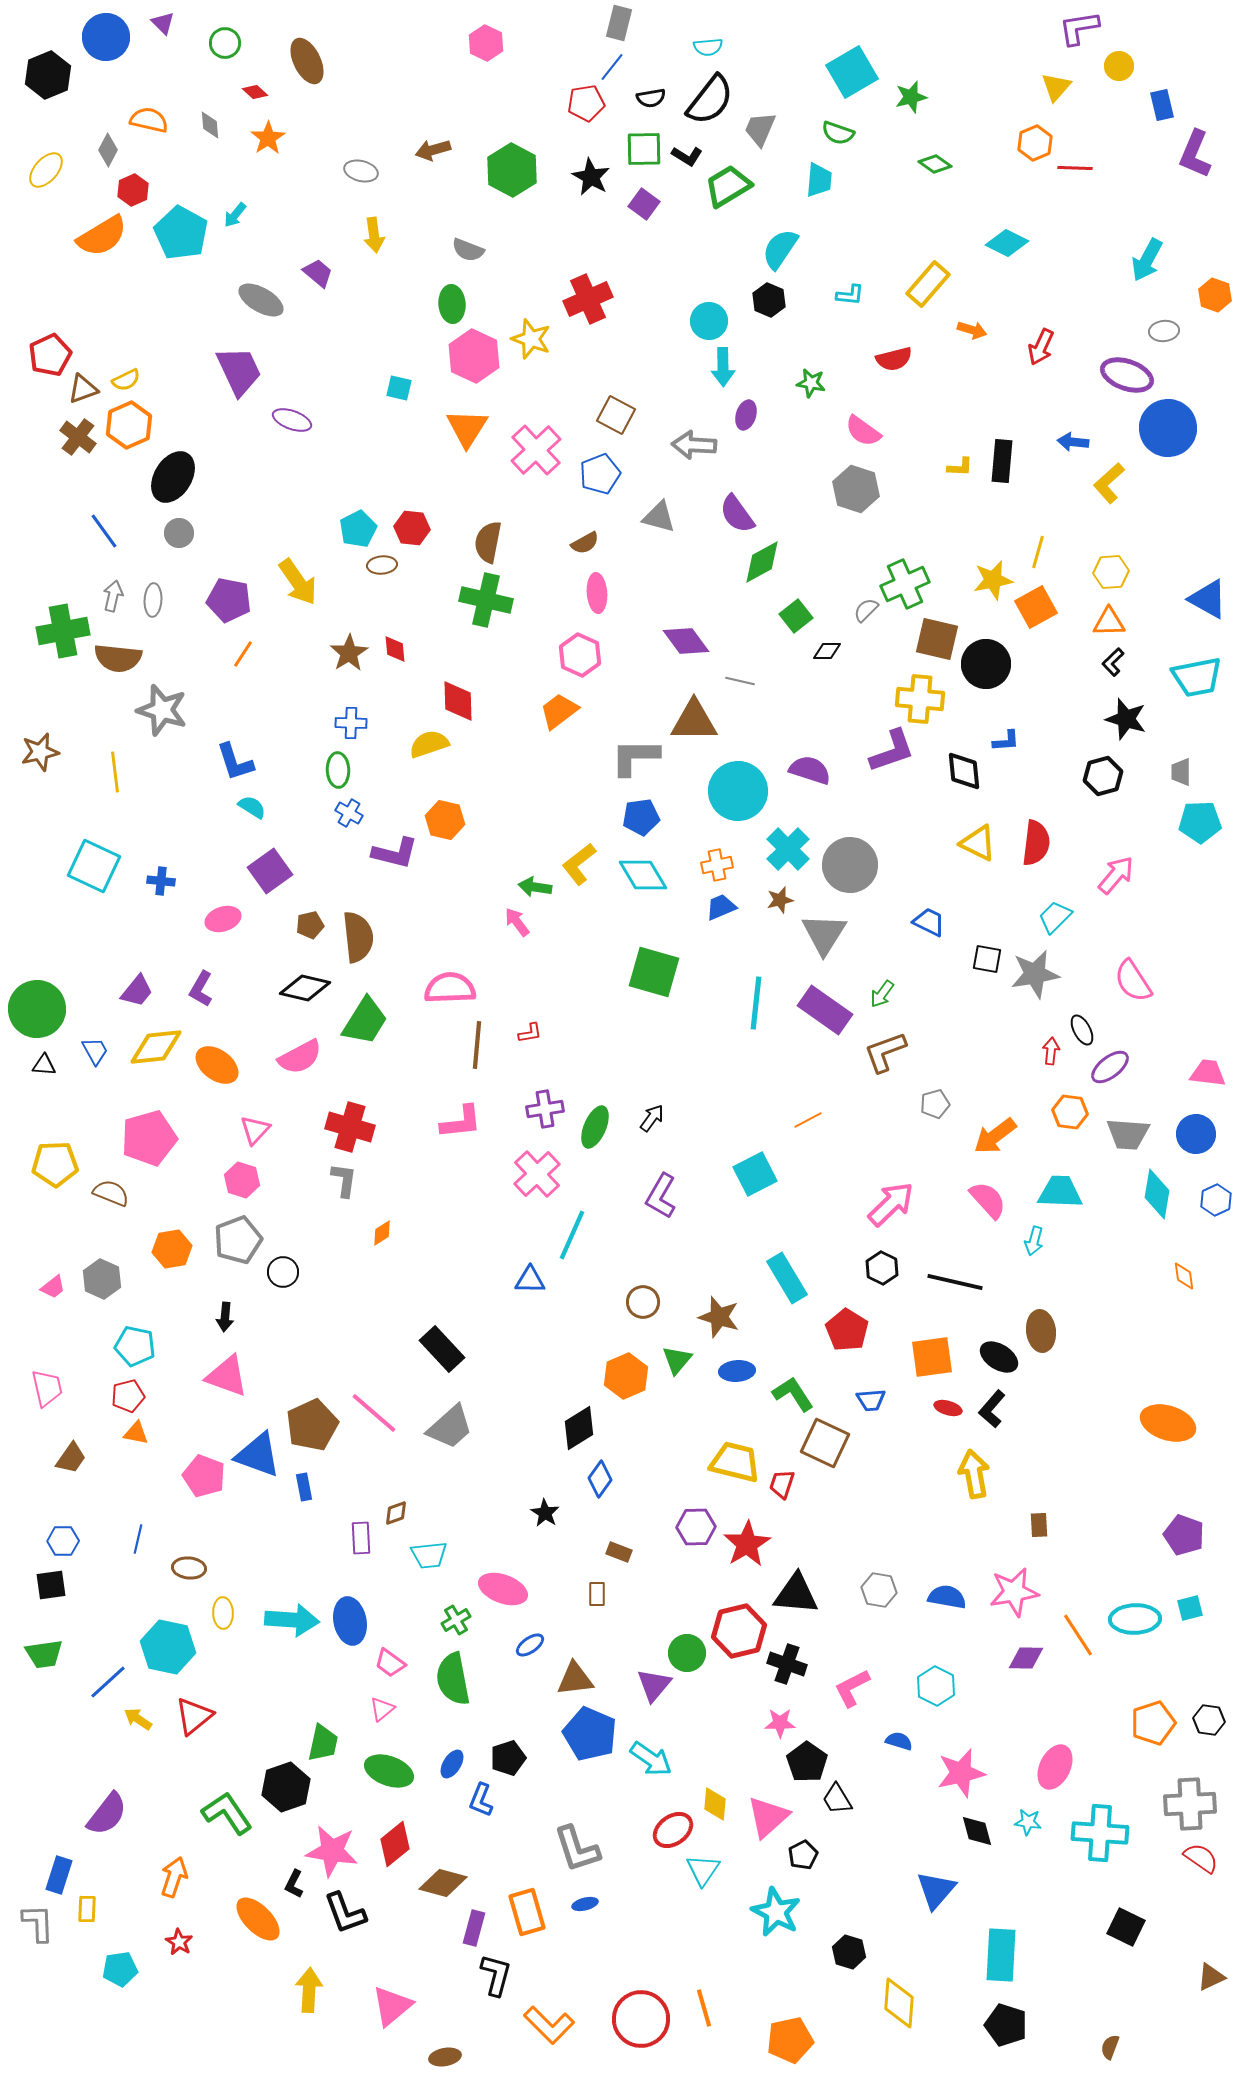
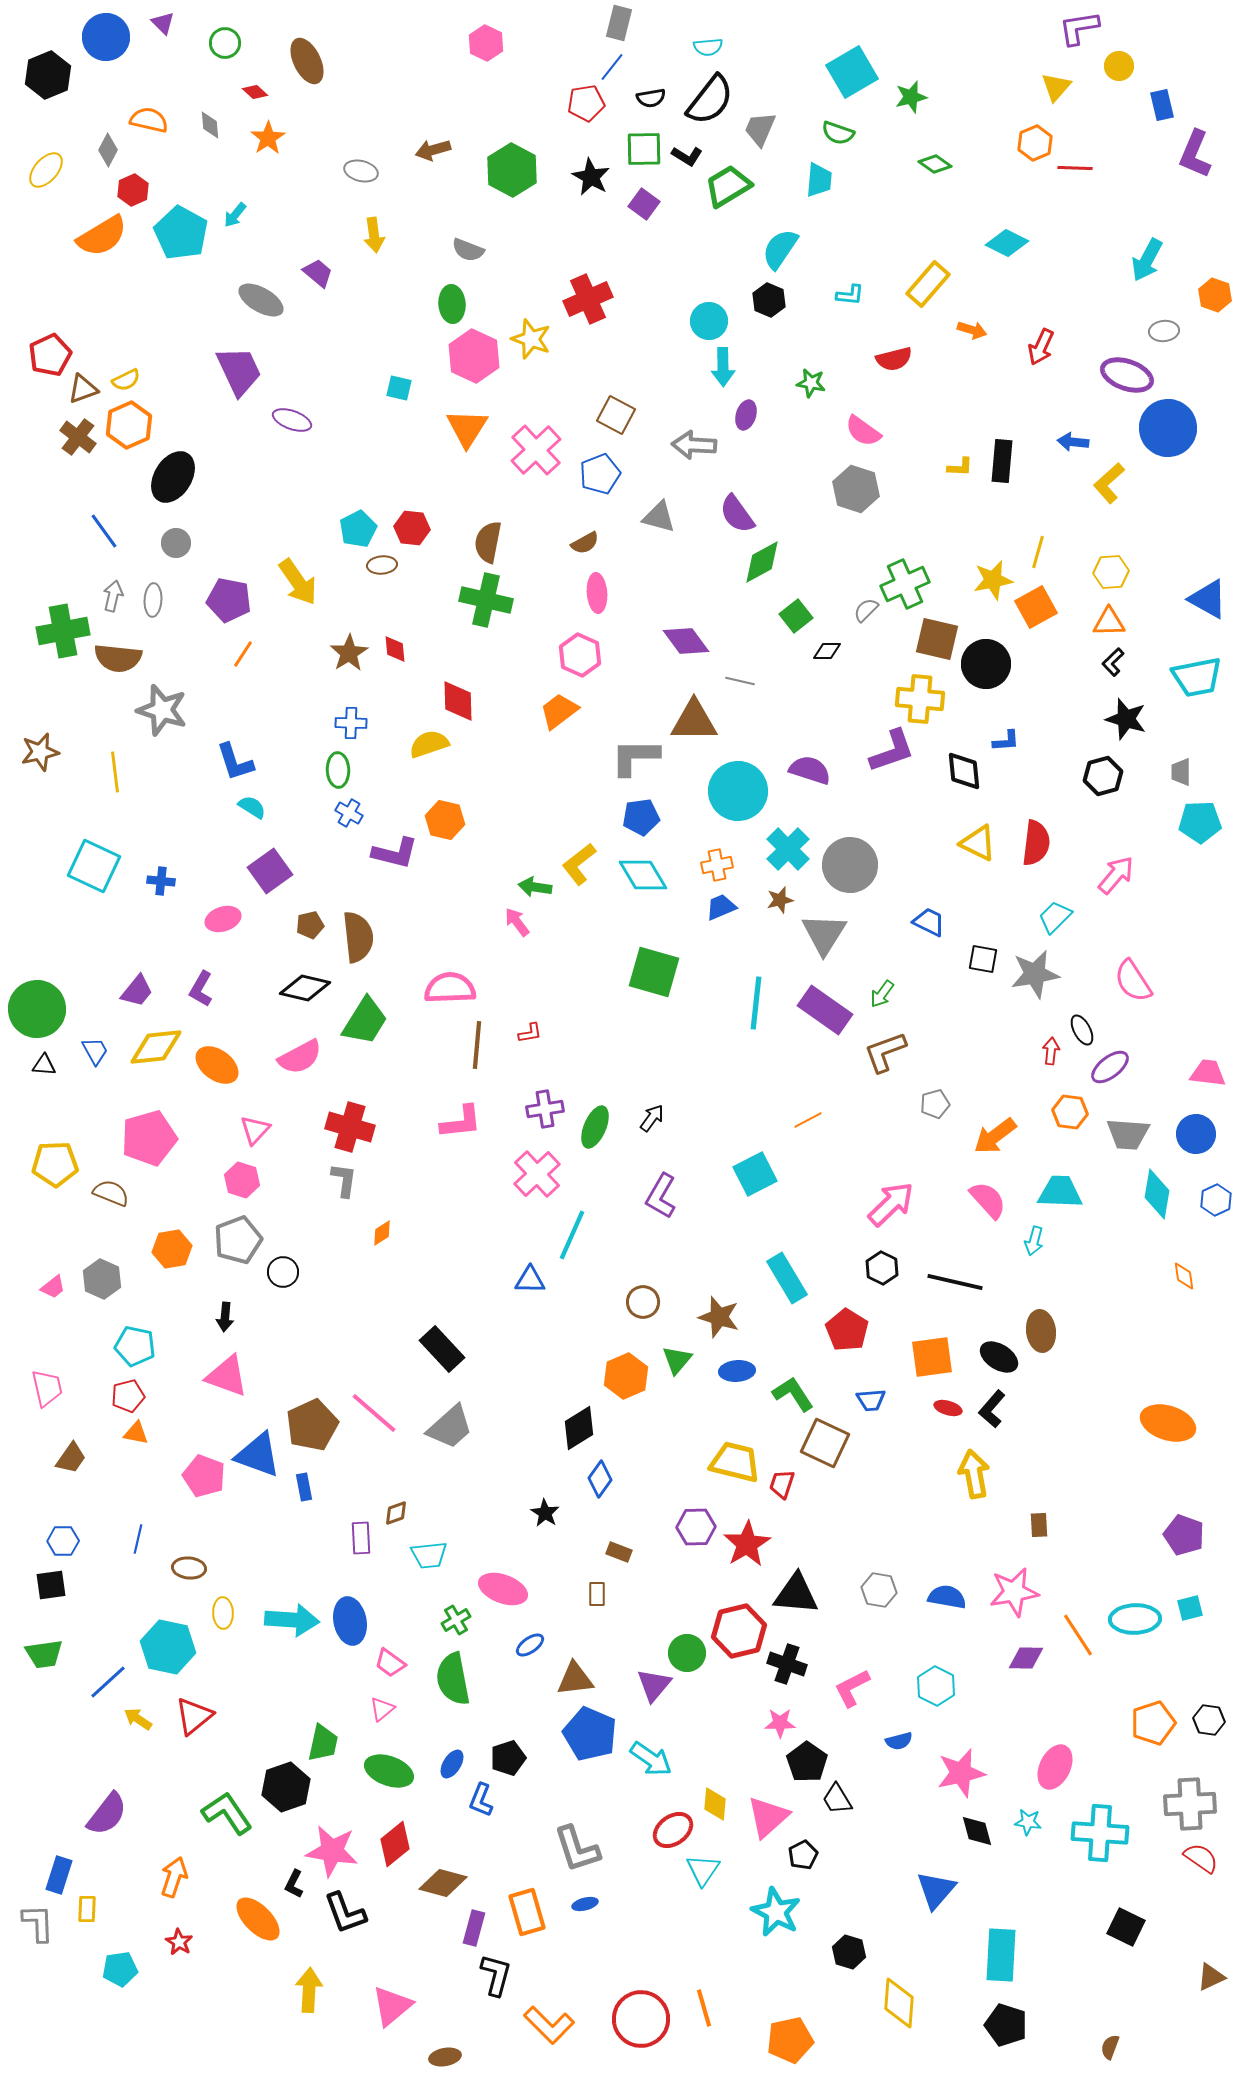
gray circle at (179, 533): moved 3 px left, 10 px down
black square at (987, 959): moved 4 px left
blue semicircle at (899, 1741): rotated 148 degrees clockwise
